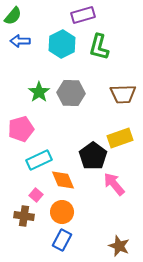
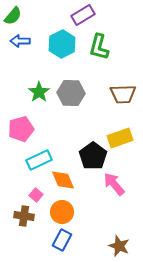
purple rectangle: rotated 15 degrees counterclockwise
